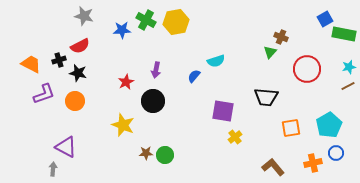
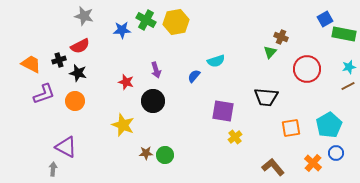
purple arrow: rotated 28 degrees counterclockwise
red star: rotated 28 degrees counterclockwise
orange cross: rotated 36 degrees counterclockwise
